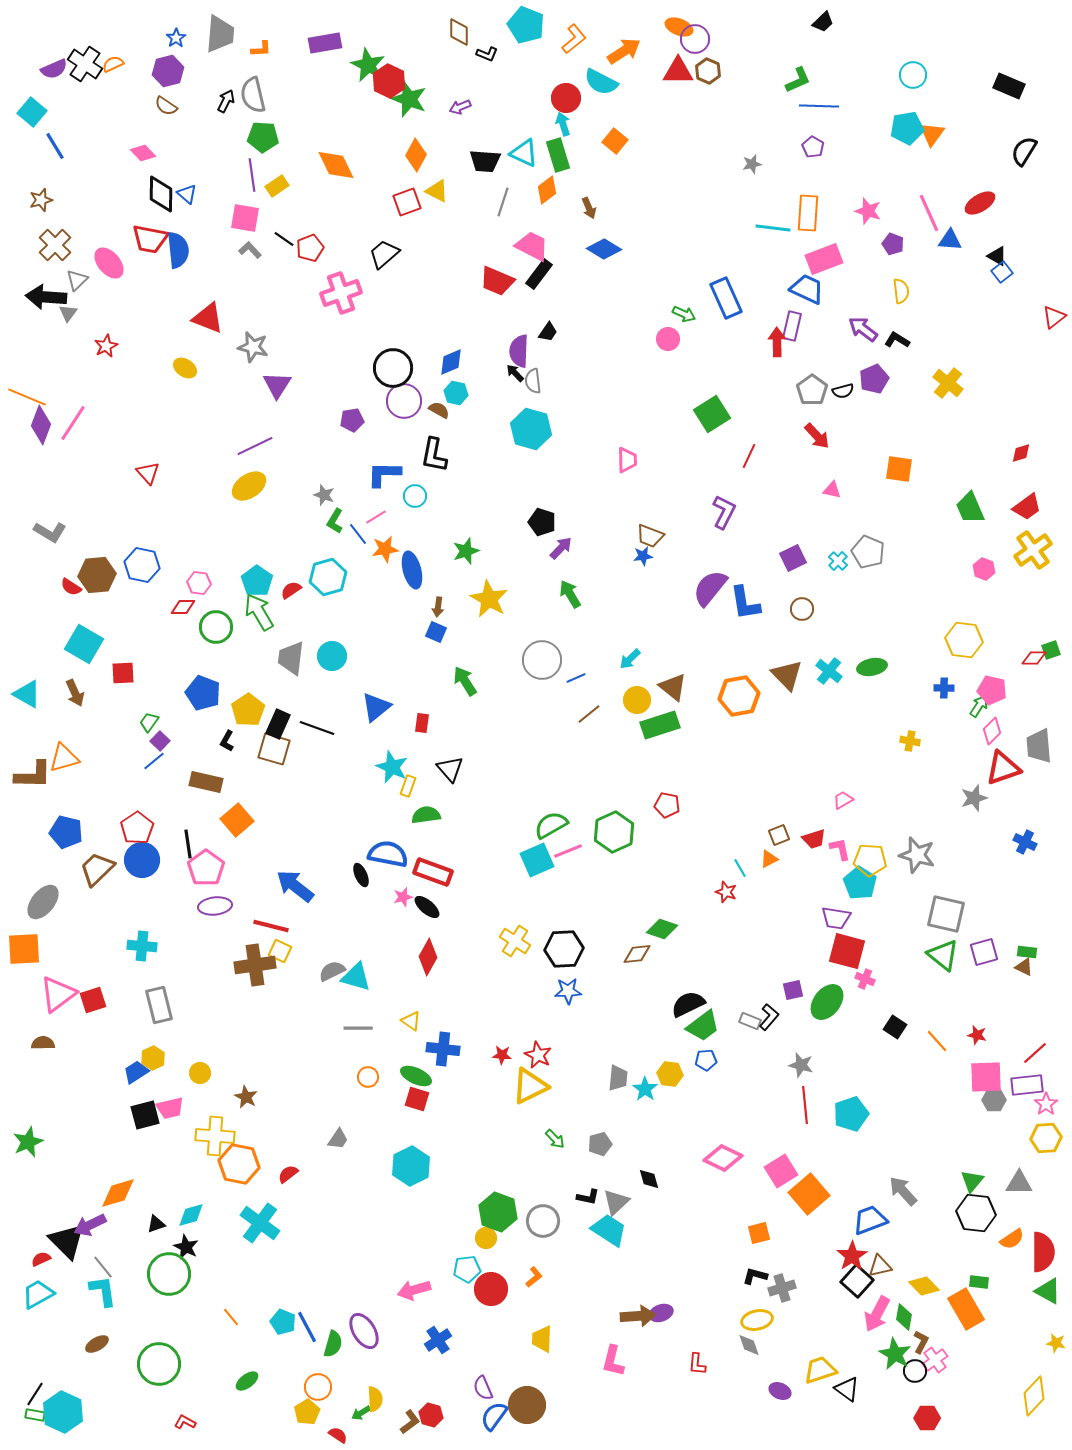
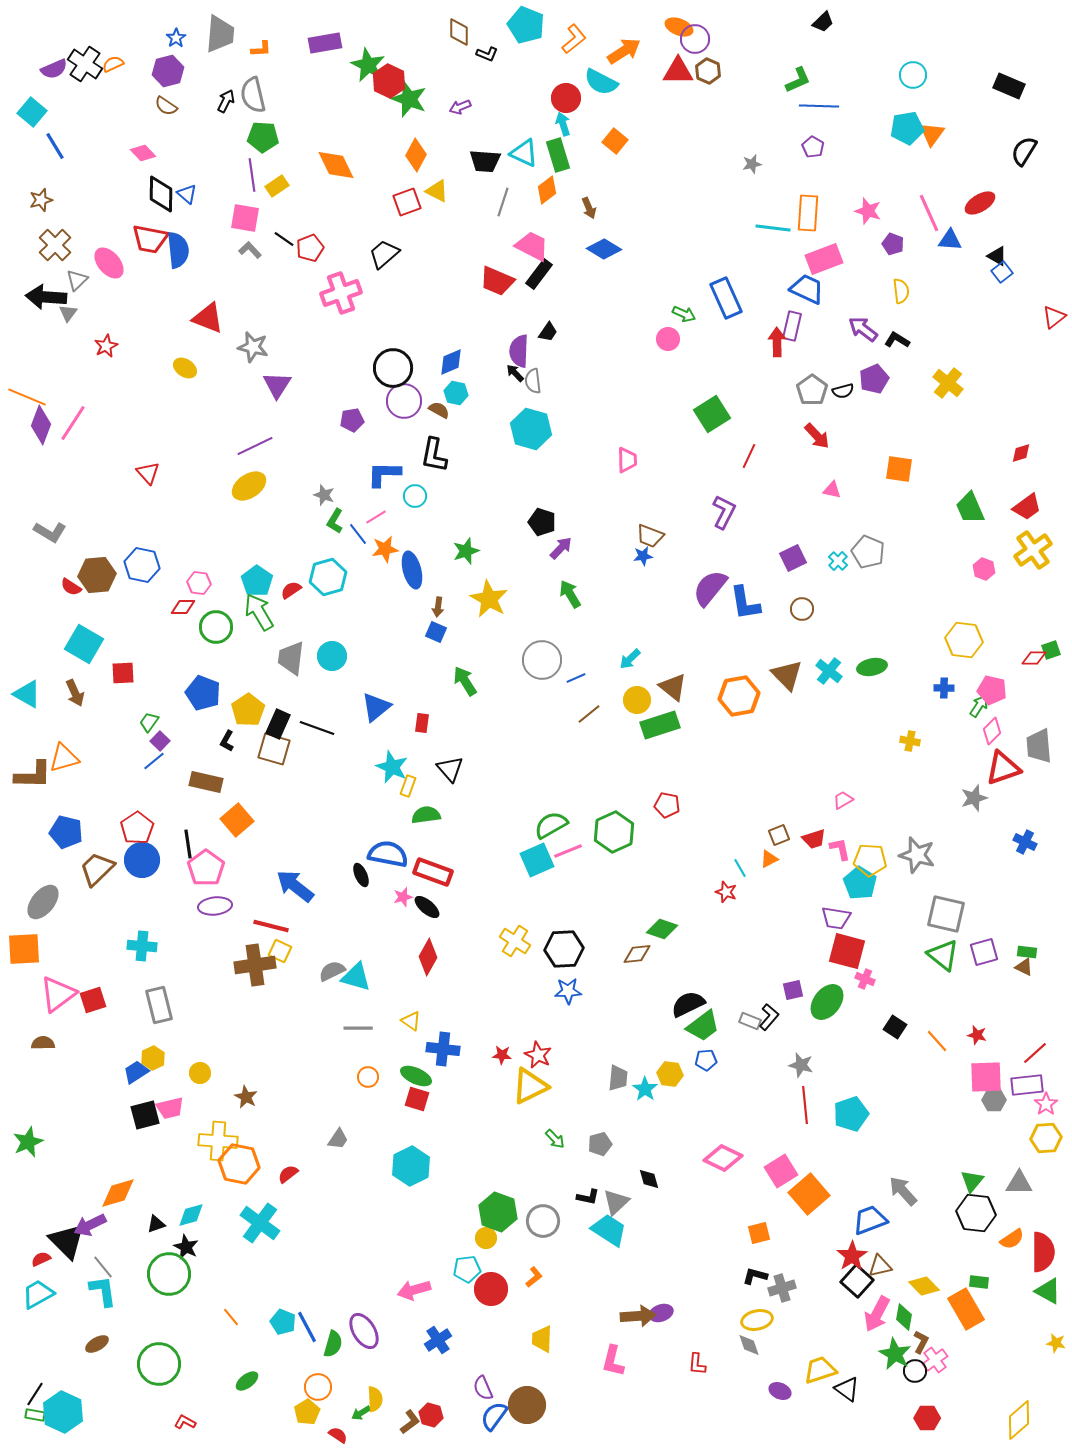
yellow cross at (215, 1136): moved 3 px right, 5 px down
yellow diamond at (1034, 1396): moved 15 px left, 24 px down; rotated 6 degrees clockwise
